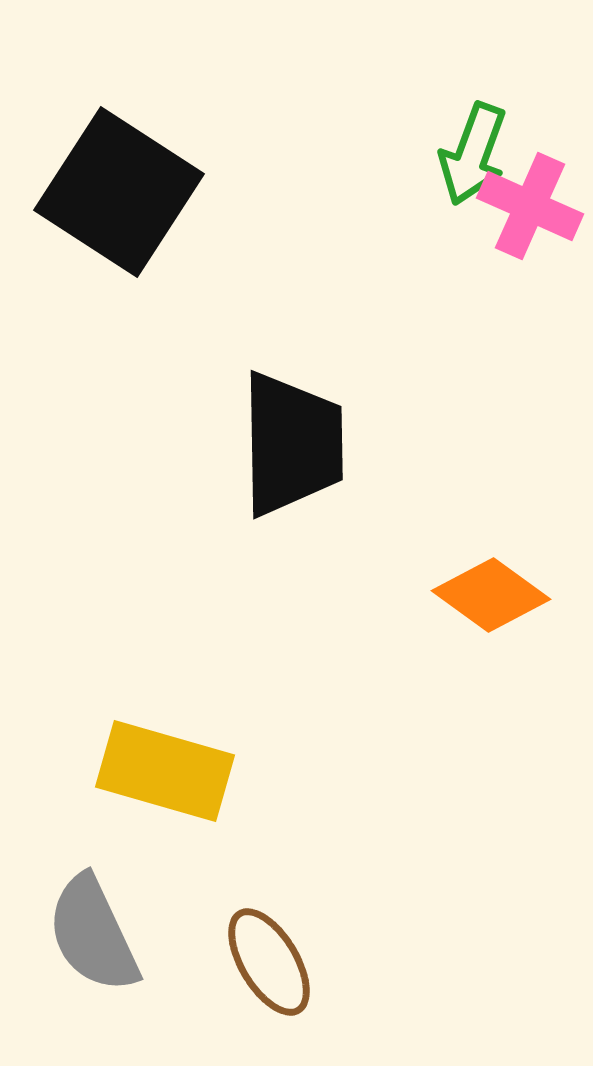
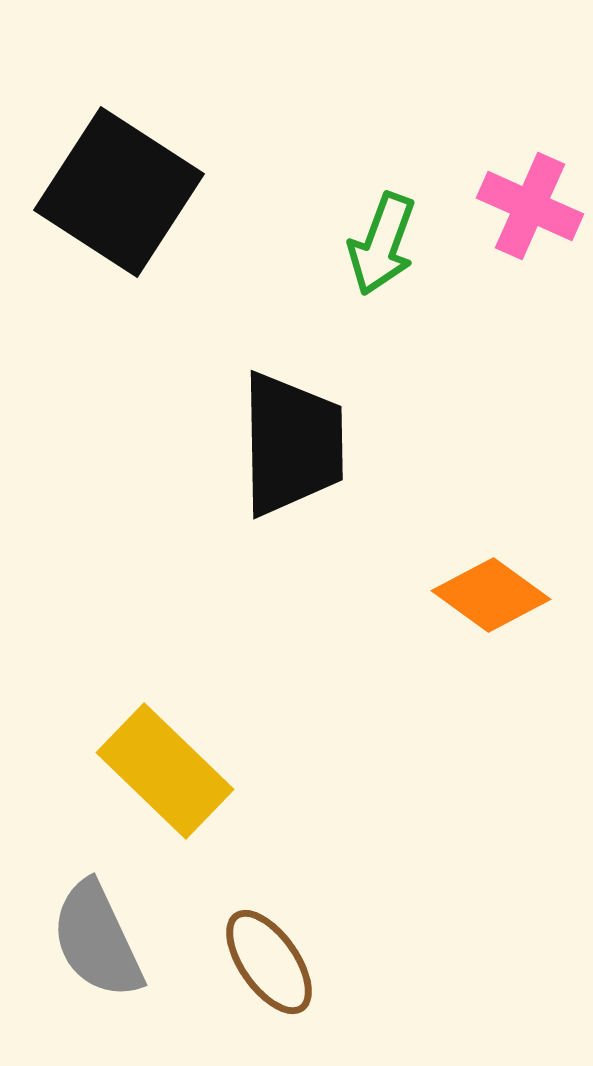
green arrow: moved 91 px left, 90 px down
yellow rectangle: rotated 28 degrees clockwise
gray semicircle: moved 4 px right, 6 px down
brown ellipse: rotated 4 degrees counterclockwise
